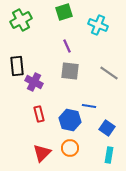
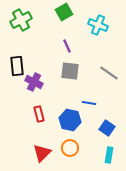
green square: rotated 12 degrees counterclockwise
blue line: moved 3 px up
